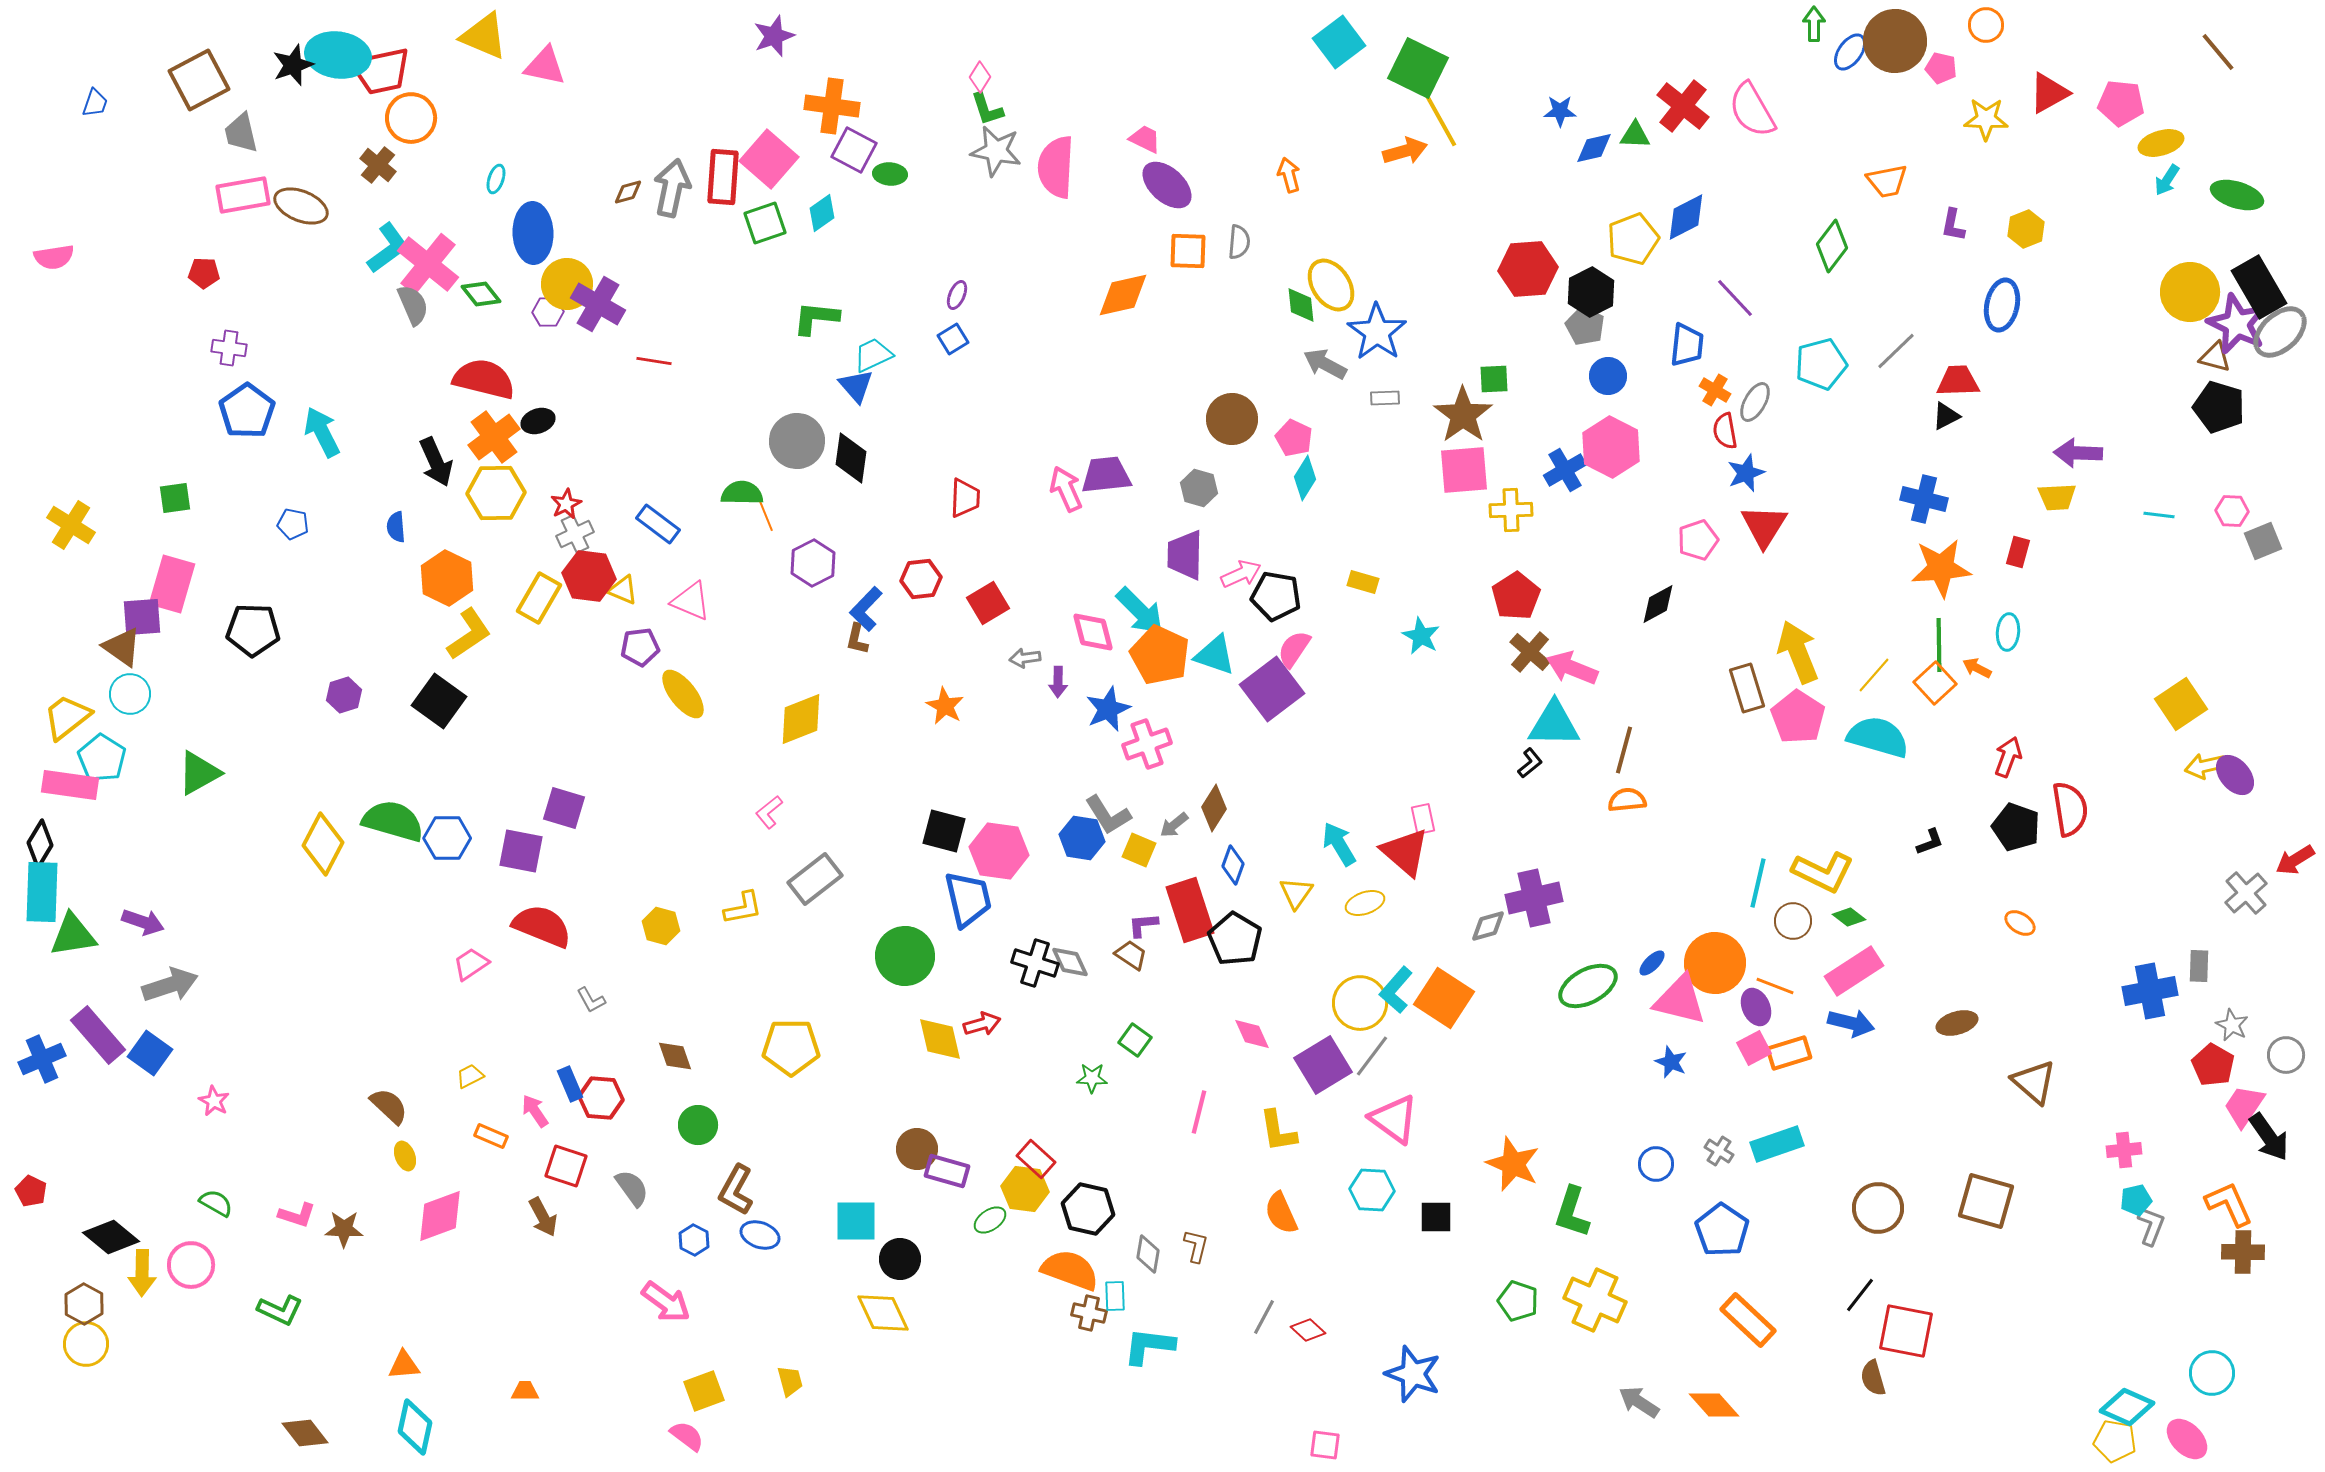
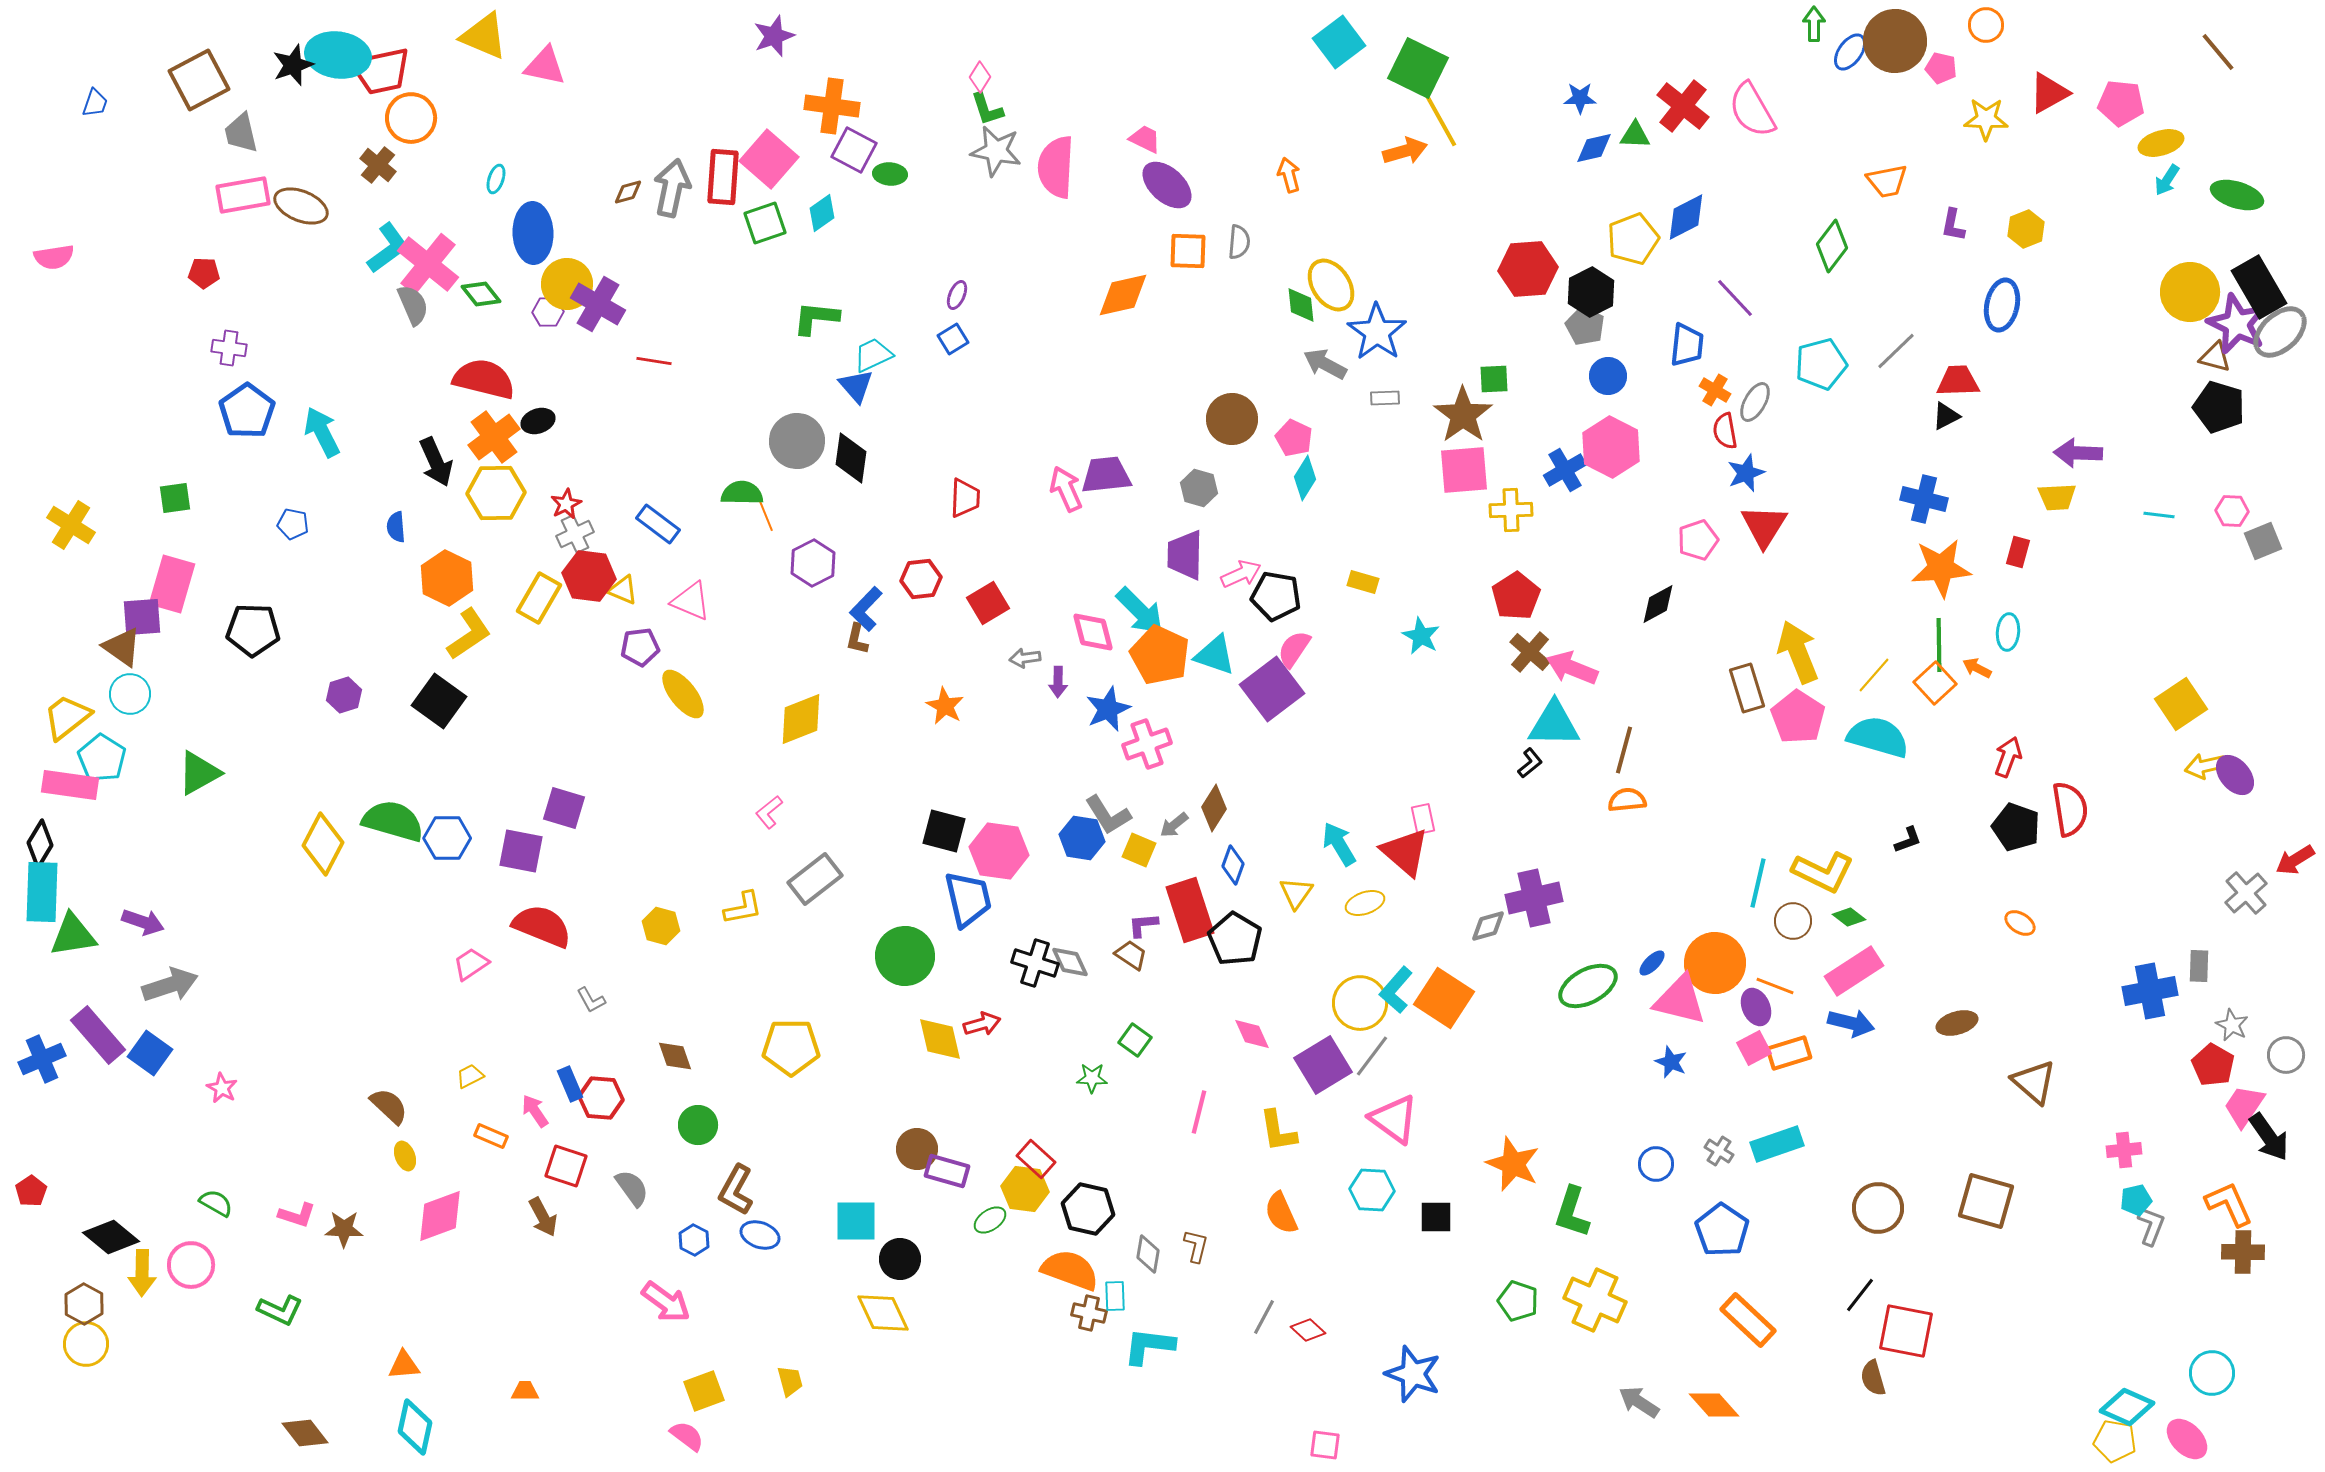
blue star at (1560, 111): moved 20 px right, 13 px up
black L-shape at (1930, 842): moved 22 px left, 2 px up
pink star at (214, 1101): moved 8 px right, 13 px up
red pentagon at (31, 1191): rotated 12 degrees clockwise
